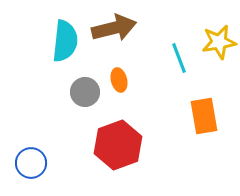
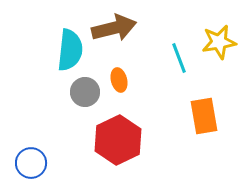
cyan semicircle: moved 5 px right, 9 px down
red hexagon: moved 5 px up; rotated 6 degrees counterclockwise
